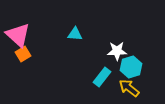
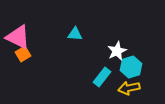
pink triangle: moved 2 px down; rotated 16 degrees counterclockwise
white star: rotated 24 degrees counterclockwise
yellow arrow: rotated 50 degrees counterclockwise
